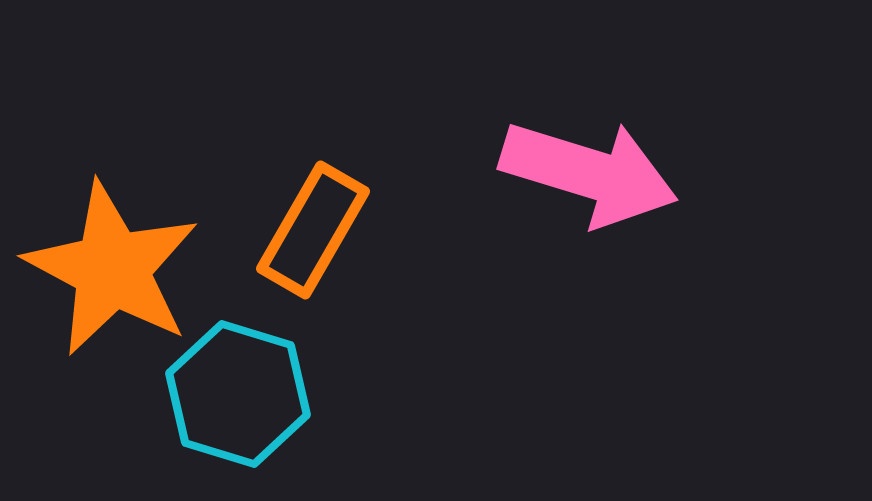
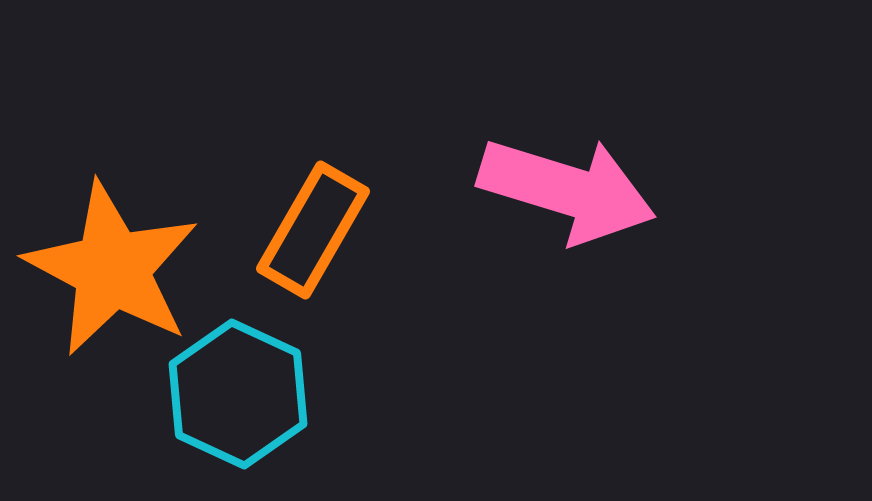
pink arrow: moved 22 px left, 17 px down
cyan hexagon: rotated 8 degrees clockwise
